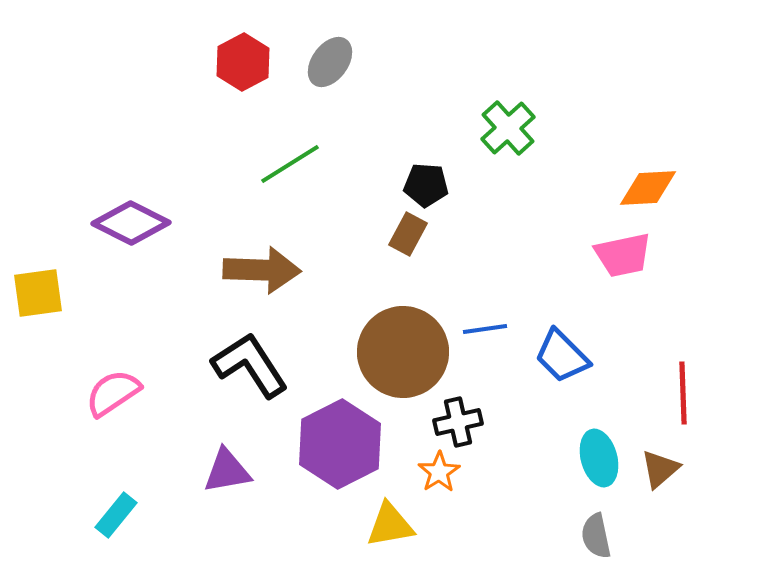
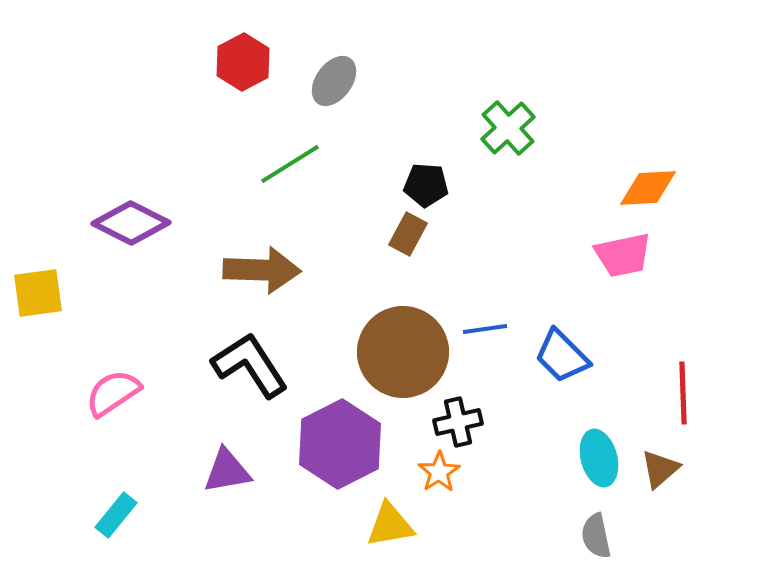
gray ellipse: moved 4 px right, 19 px down
